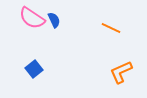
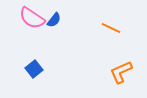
blue semicircle: rotated 63 degrees clockwise
